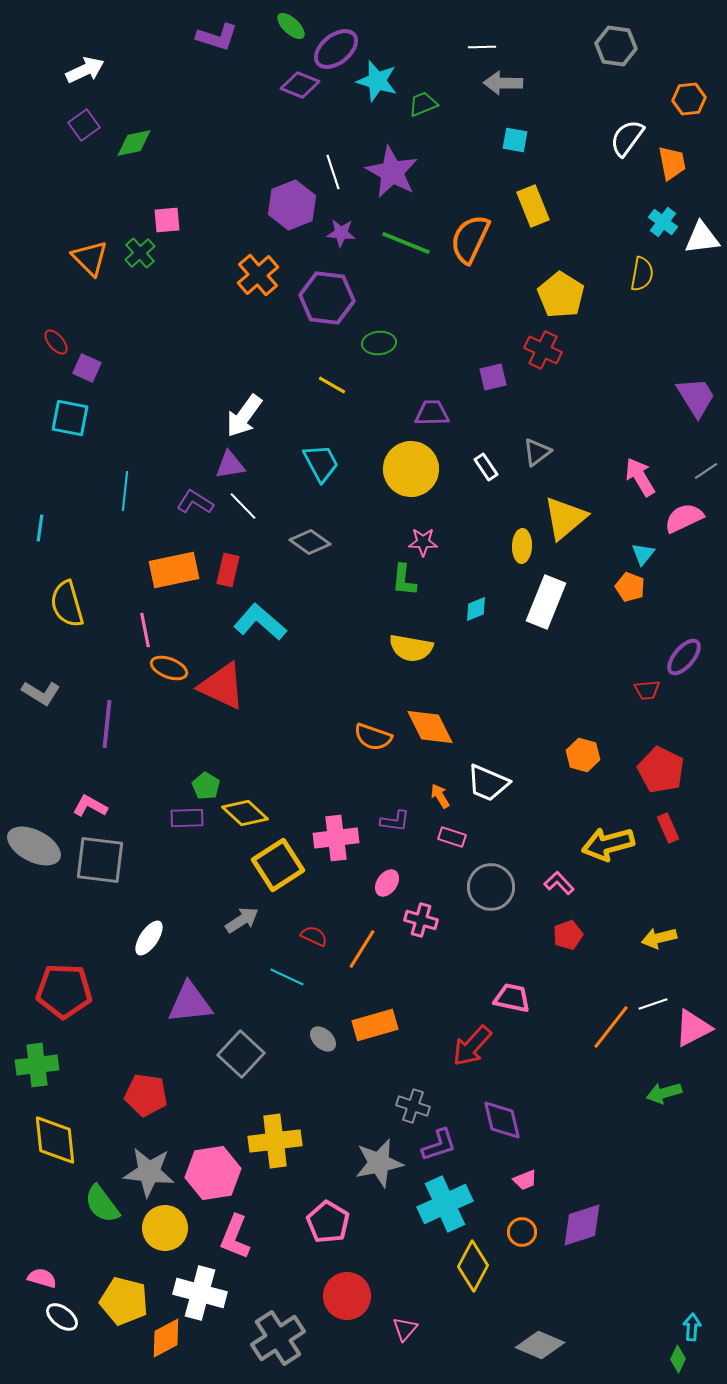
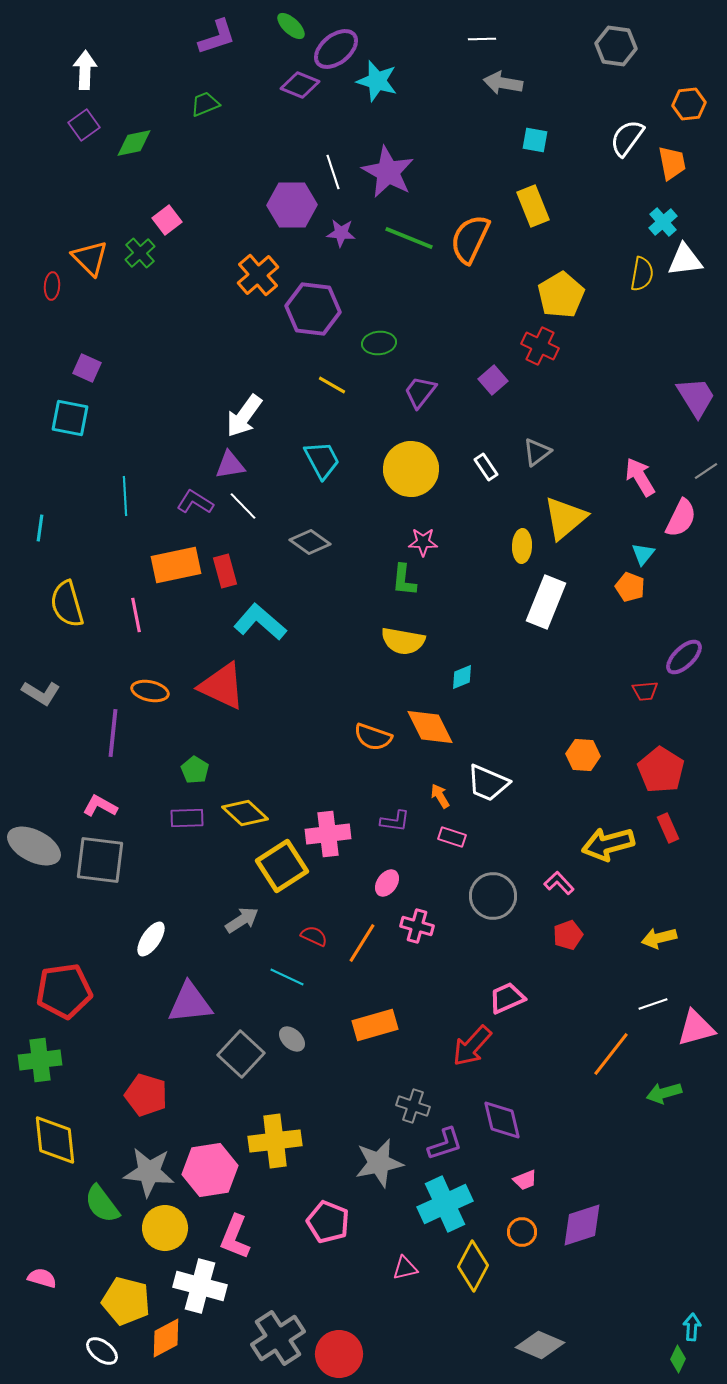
purple L-shape at (217, 37): rotated 36 degrees counterclockwise
white line at (482, 47): moved 8 px up
white arrow at (85, 70): rotated 63 degrees counterclockwise
gray arrow at (503, 83): rotated 9 degrees clockwise
orange hexagon at (689, 99): moved 5 px down
green trapezoid at (423, 104): moved 218 px left
cyan square at (515, 140): moved 20 px right
purple star at (392, 172): moved 4 px left
purple hexagon at (292, 205): rotated 21 degrees clockwise
pink square at (167, 220): rotated 32 degrees counterclockwise
cyan cross at (663, 222): rotated 12 degrees clockwise
white triangle at (702, 238): moved 17 px left, 22 px down
green line at (406, 243): moved 3 px right, 5 px up
yellow pentagon at (561, 295): rotated 9 degrees clockwise
purple hexagon at (327, 298): moved 14 px left, 11 px down
red ellipse at (56, 342): moved 4 px left, 56 px up; rotated 44 degrees clockwise
red cross at (543, 350): moved 3 px left, 4 px up
purple square at (493, 377): moved 3 px down; rotated 28 degrees counterclockwise
purple trapezoid at (432, 413): moved 12 px left, 21 px up; rotated 51 degrees counterclockwise
cyan trapezoid at (321, 463): moved 1 px right, 3 px up
cyan line at (125, 491): moved 5 px down; rotated 9 degrees counterclockwise
pink semicircle at (684, 518): moved 3 px left; rotated 141 degrees clockwise
orange rectangle at (174, 570): moved 2 px right, 5 px up
red rectangle at (228, 570): moved 3 px left, 1 px down; rotated 28 degrees counterclockwise
cyan diamond at (476, 609): moved 14 px left, 68 px down
pink line at (145, 630): moved 9 px left, 15 px up
yellow semicircle at (411, 648): moved 8 px left, 7 px up
purple ellipse at (684, 657): rotated 6 degrees clockwise
orange ellipse at (169, 668): moved 19 px left, 23 px down; rotated 9 degrees counterclockwise
red trapezoid at (647, 690): moved 2 px left, 1 px down
purple line at (107, 724): moved 6 px right, 9 px down
orange hexagon at (583, 755): rotated 12 degrees counterclockwise
red pentagon at (661, 770): rotated 6 degrees clockwise
green pentagon at (206, 786): moved 11 px left, 16 px up
pink L-shape at (90, 806): moved 10 px right
pink cross at (336, 838): moved 8 px left, 4 px up
yellow square at (278, 865): moved 4 px right, 1 px down
gray circle at (491, 887): moved 2 px right, 9 px down
pink cross at (421, 920): moved 4 px left, 6 px down
white ellipse at (149, 938): moved 2 px right, 1 px down
orange line at (362, 949): moved 6 px up
red pentagon at (64, 991): rotated 10 degrees counterclockwise
pink trapezoid at (512, 998): moved 5 px left; rotated 36 degrees counterclockwise
orange line at (611, 1027): moved 27 px down
pink triangle at (693, 1028): moved 3 px right; rotated 12 degrees clockwise
gray ellipse at (323, 1039): moved 31 px left
green cross at (37, 1065): moved 3 px right, 5 px up
red pentagon at (146, 1095): rotated 9 degrees clockwise
purple L-shape at (439, 1145): moved 6 px right, 1 px up
pink hexagon at (213, 1173): moved 3 px left, 3 px up
pink pentagon at (328, 1222): rotated 9 degrees counterclockwise
white cross at (200, 1293): moved 7 px up
red circle at (347, 1296): moved 8 px left, 58 px down
yellow pentagon at (124, 1301): moved 2 px right
white ellipse at (62, 1317): moved 40 px right, 34 px down
pink triangle at (405, 1329): moved 61 px up; rotated 36 degrees clockwise
